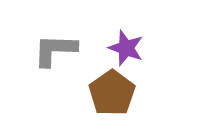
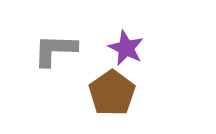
purple star: rotated 6 degrees clockwise
